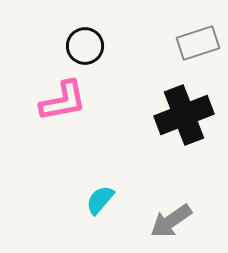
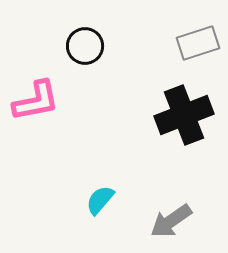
pink L-shape: moved 27 px left
